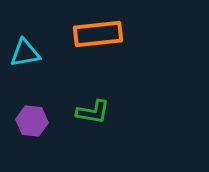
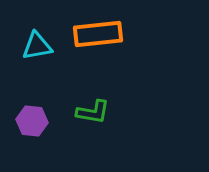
cyan triangle: moved 12 px right, 7 px up
